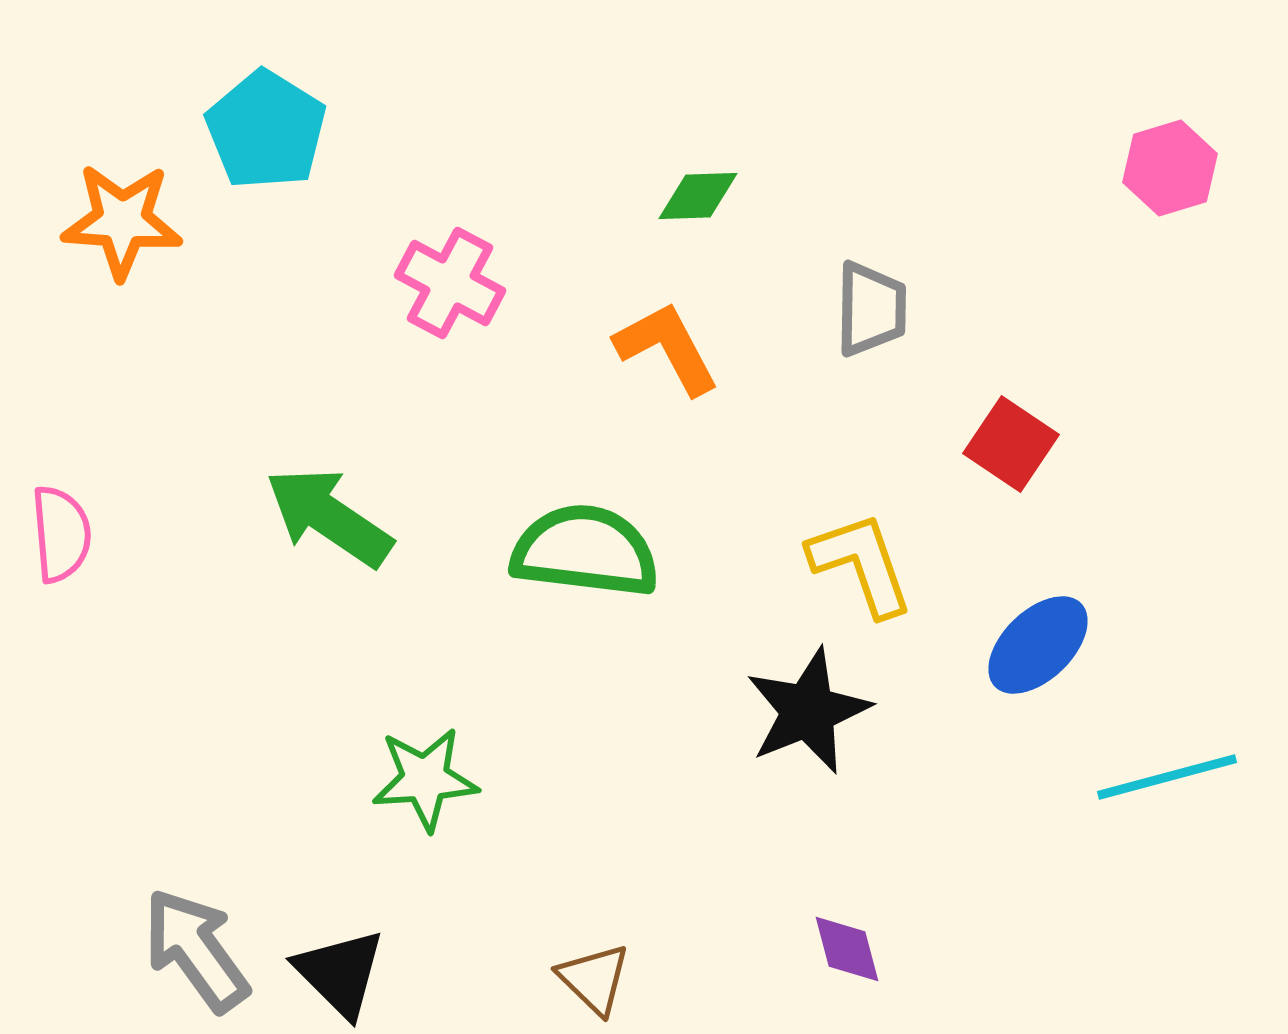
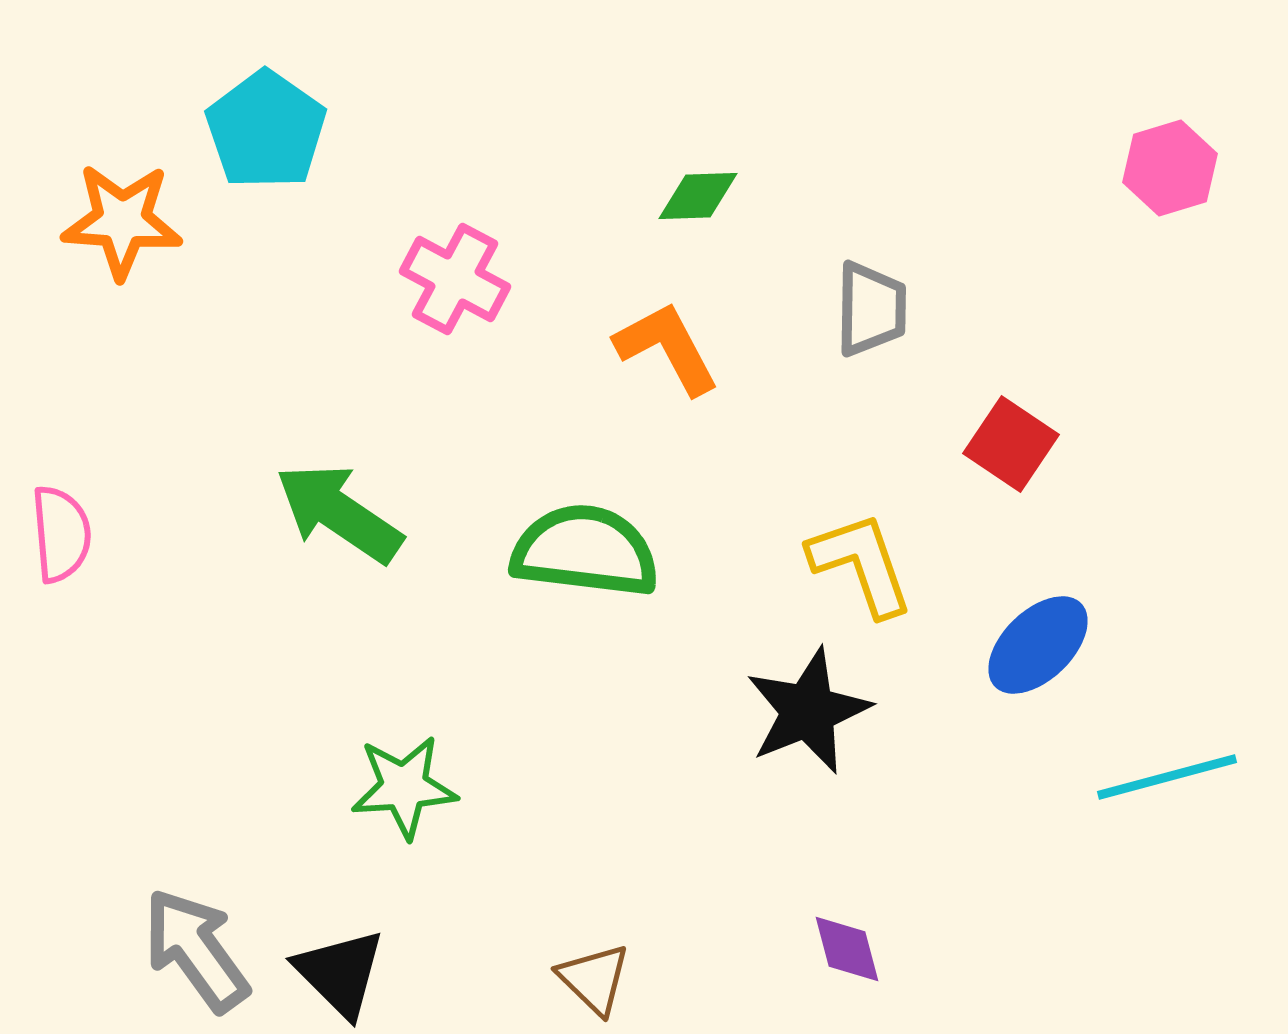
cyan pentagon: rotated 3 degrees clockwise
pink cross: moved 5 px right, 4 px up
green arrow: moved 10 px right, 4 px up
green star: moved 21 px left, 8 px down
